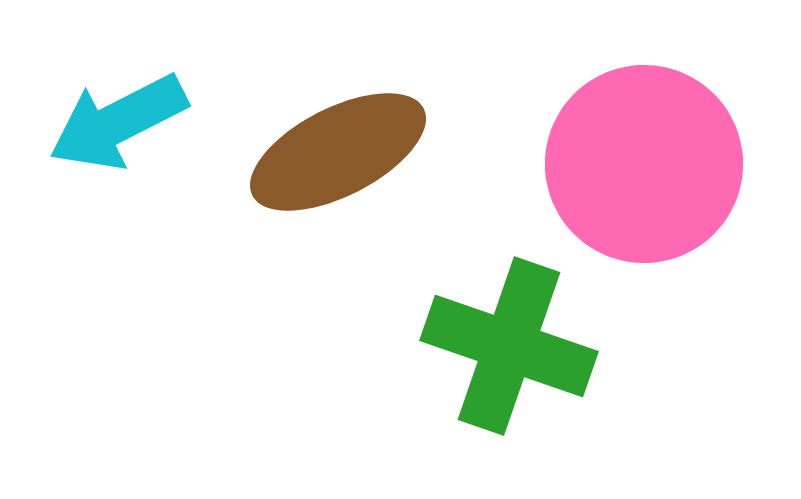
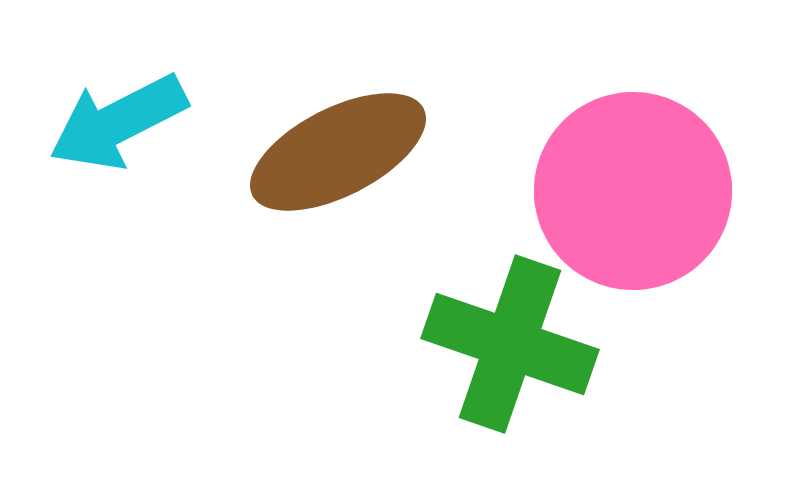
pink circle: moved 11 px left, 27 px down
green cross: moved 1 px right, 2 px up
